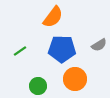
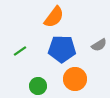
orange semicircle: moved 1 px right
